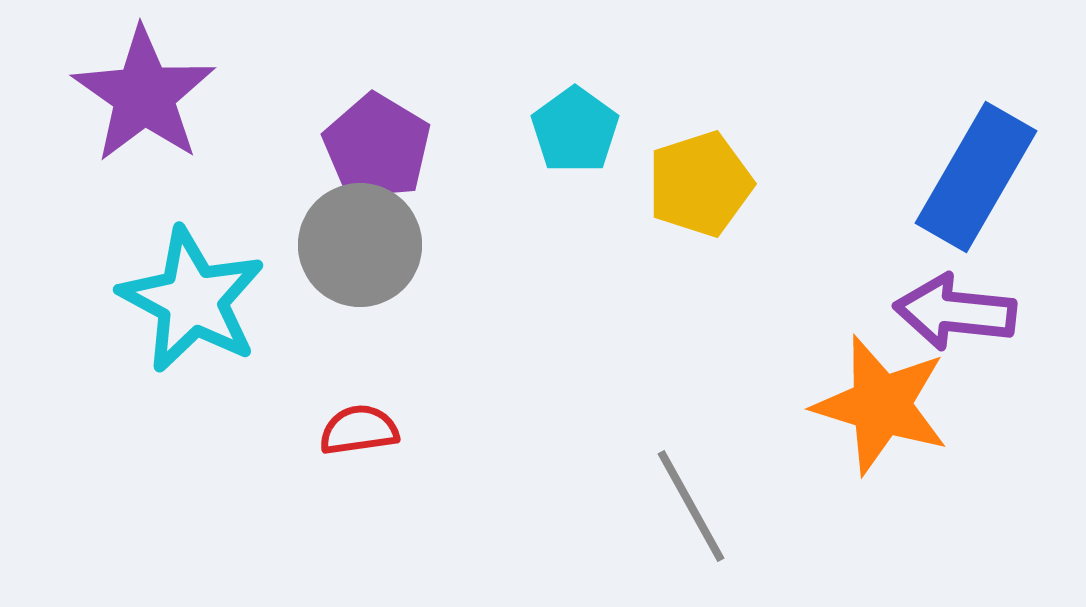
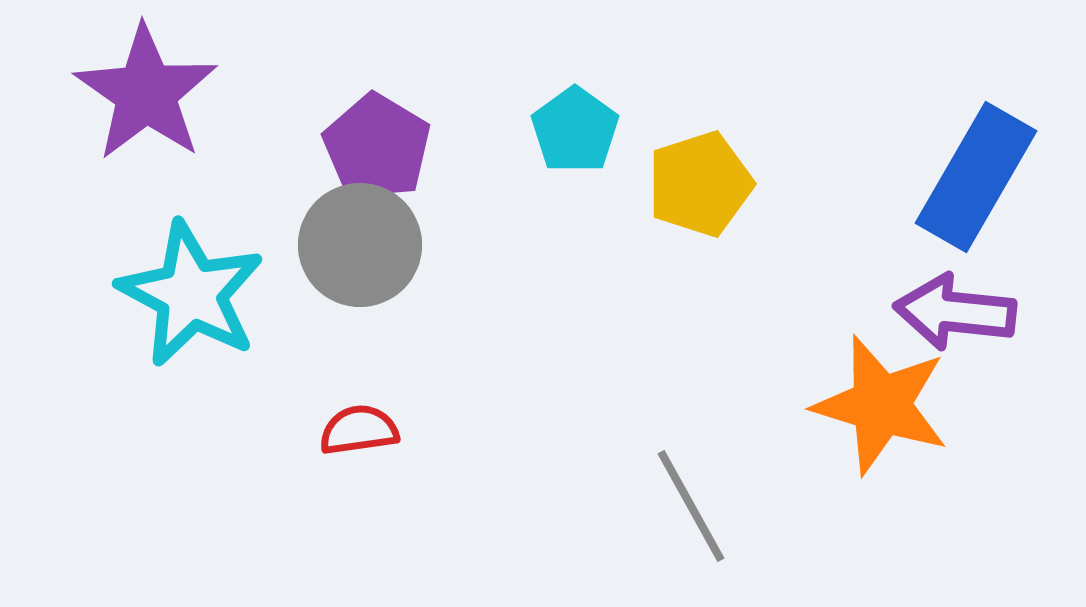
purple star: moved 2 px right, 2 px up
cyan star: moved 1 px left, 6 px up
